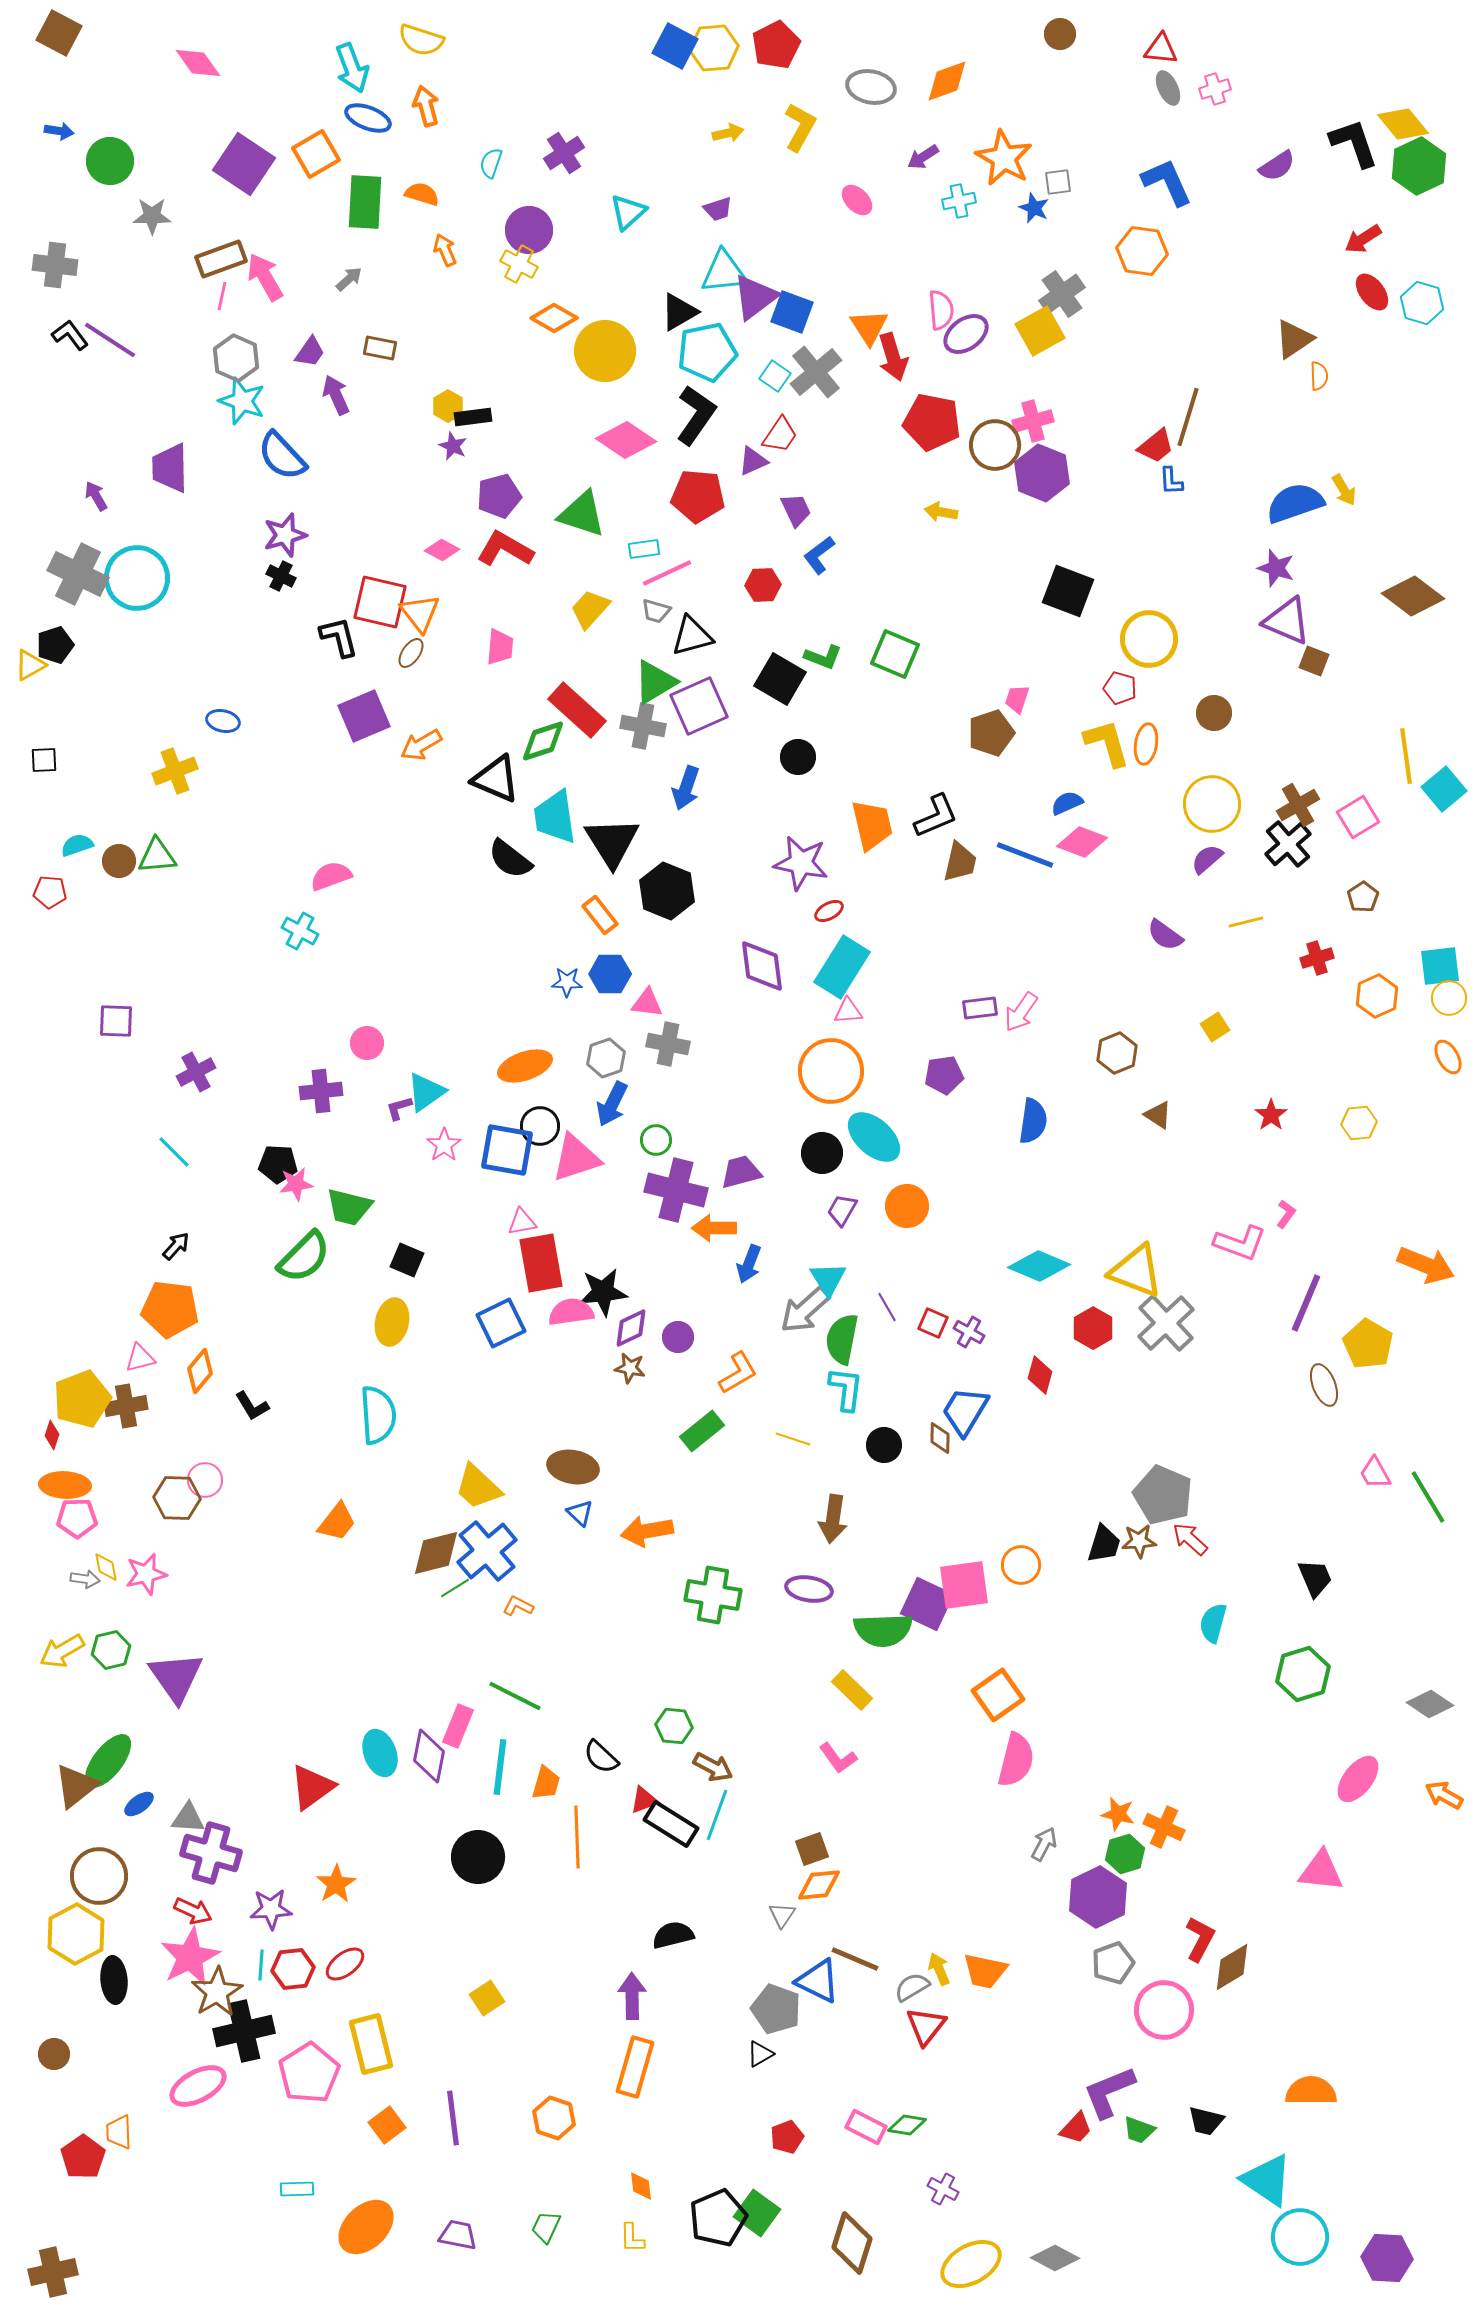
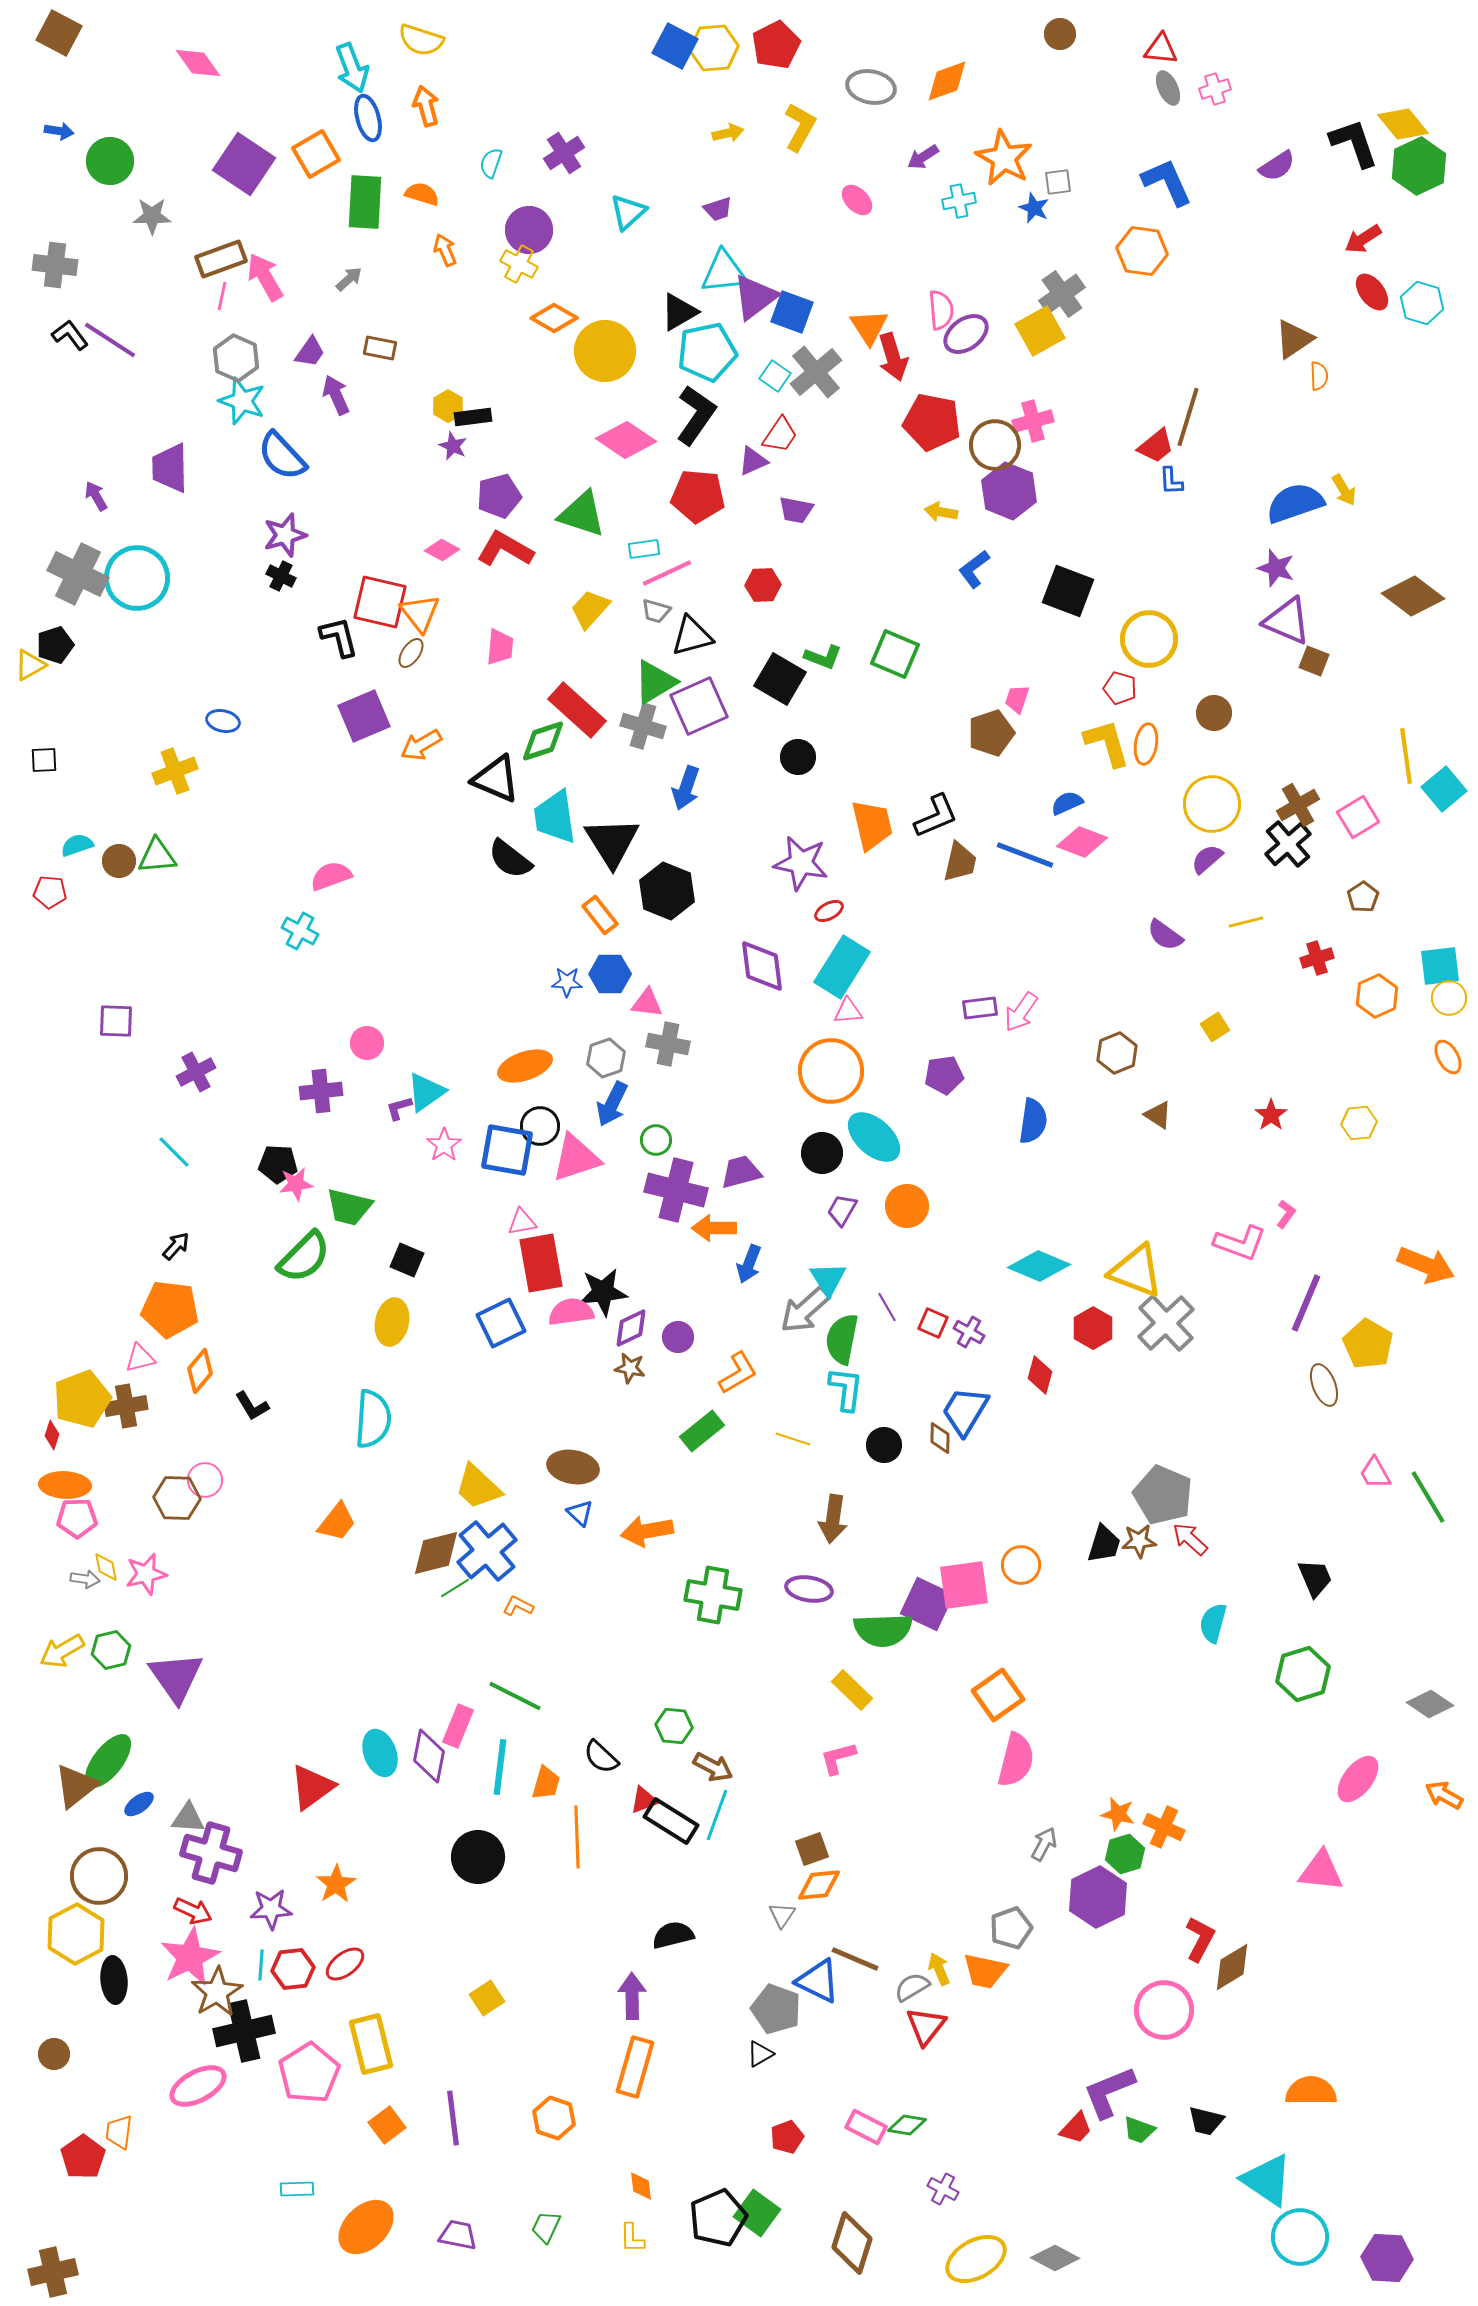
blue ellipse at (368, 118): rotated 54 degrees clockwise
purple hexagon at (1042, 473): moved 33 px left, 18 px down
purple trapezoid at (796, 510): rotated 126 degrees clockwise
blue L-shape at (819, 555): moved 155 px right, 14 px down
gray cross at (643, 726): rotated 6 degrees clockwise
cyan semicircle at (378, 1415): moved 5 px left, 4 px down; rotated 8 degrees clockwise
pink L-shape at (838, 1758): rotated 111 degrees clockwise
black rectangle at (671, 1824): moved 3 px up
gray pentagon at (1113, 1963): moved 102 px left, 35 px up
orange trapezoid at (119, 2132): rotated 9 degrees clockwise
yellow ellipse at (971, 2264): moved 5 px right, 5 px up
